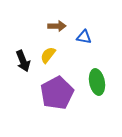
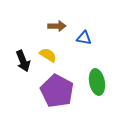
blue triangle: moved 1 px down
yellow semicircle: rotated 84 degrees clockwise
purple pentagon: moved 2 px up; rotated 16 degrees counterclockwise
